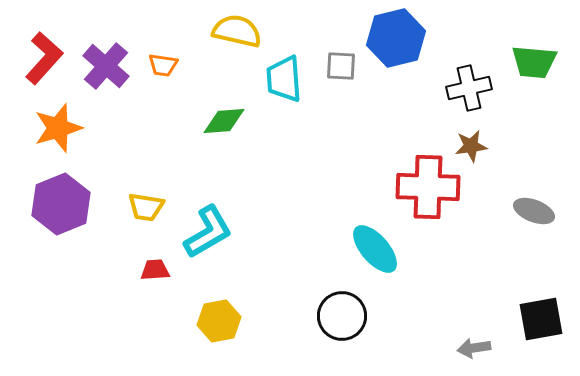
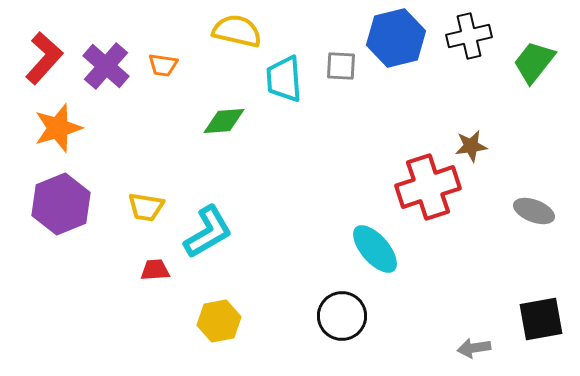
green trapezoid: rotated 123 degrees clockwise
black cross: moved 52 px up
red cross: rotated 20 degrees counterclockwise
